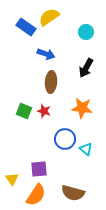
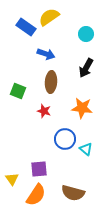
cyan circle: moved 2 px down
green square: moved 6 px left, 20 px up
